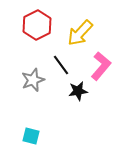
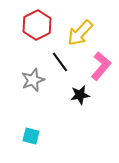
black line: moved 1 px left, 3 px up
black star: moved 2 px right, 4 px down
